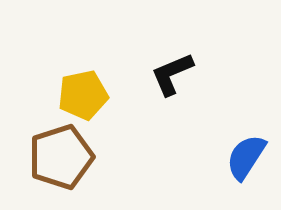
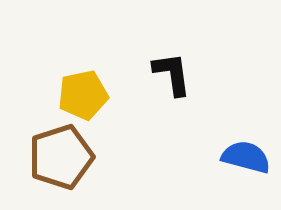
black L-shape: rotated 105 degrees clockwise
blue semicircle: rotated 72 degrees clockwise
